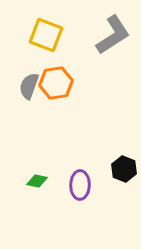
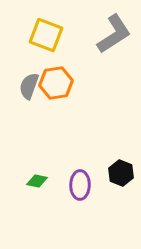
gray L-shape: moved 1 px right, 1 px up
black hexagon: moved 3 px left, 4 px down
